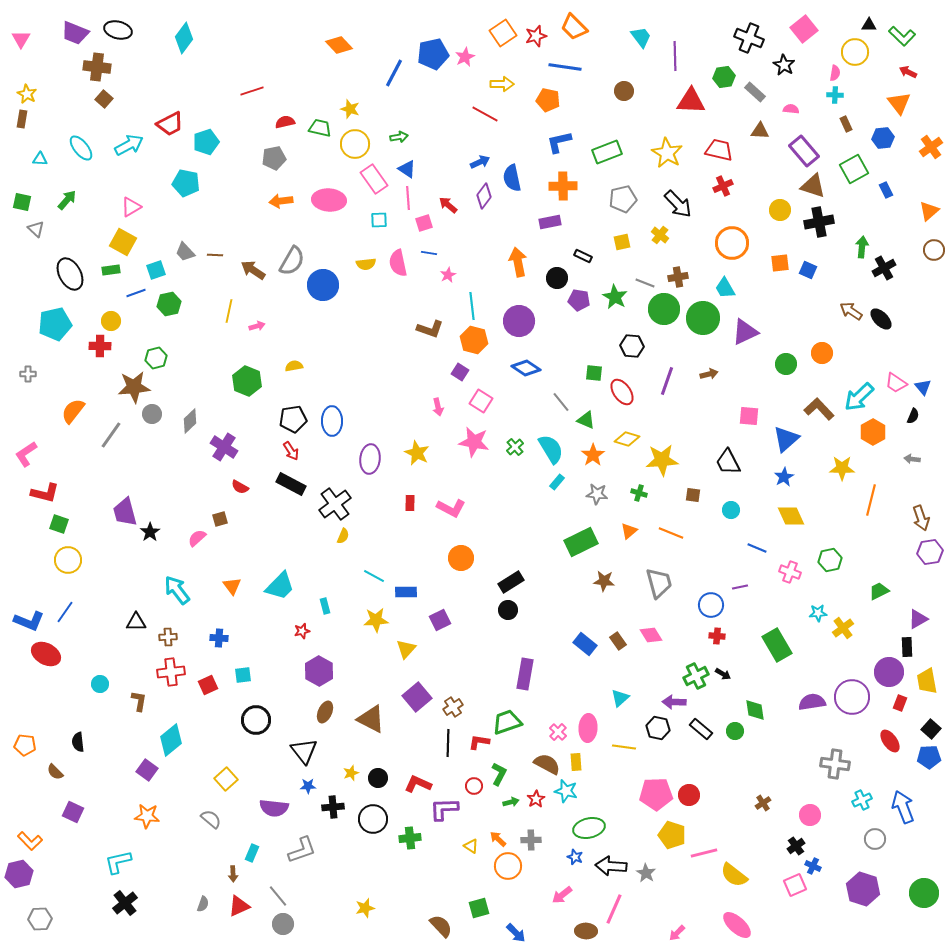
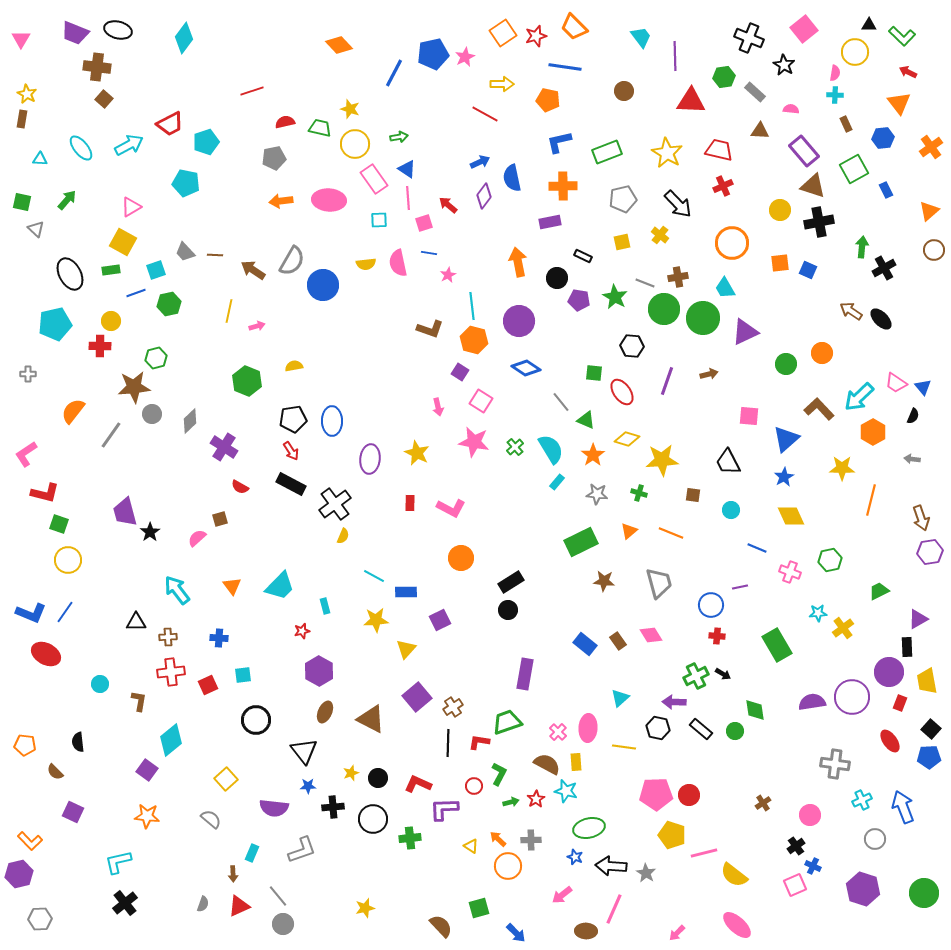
blue L-shape at (29, 621): moved 2 px right, 8 px up
